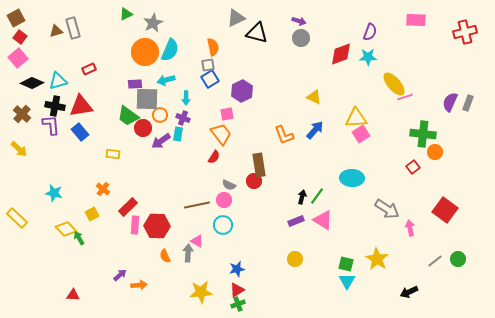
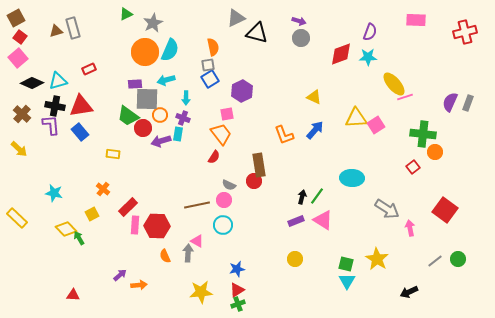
pink square at (361, 134): moved 15 px right, 9 px up
purple arrow at (161, 141): rotated 18 degrees clockwise
